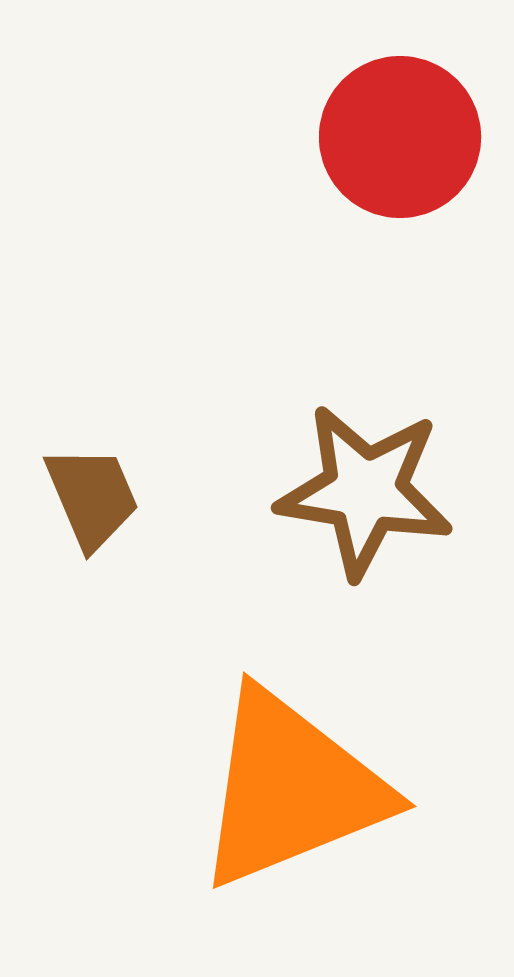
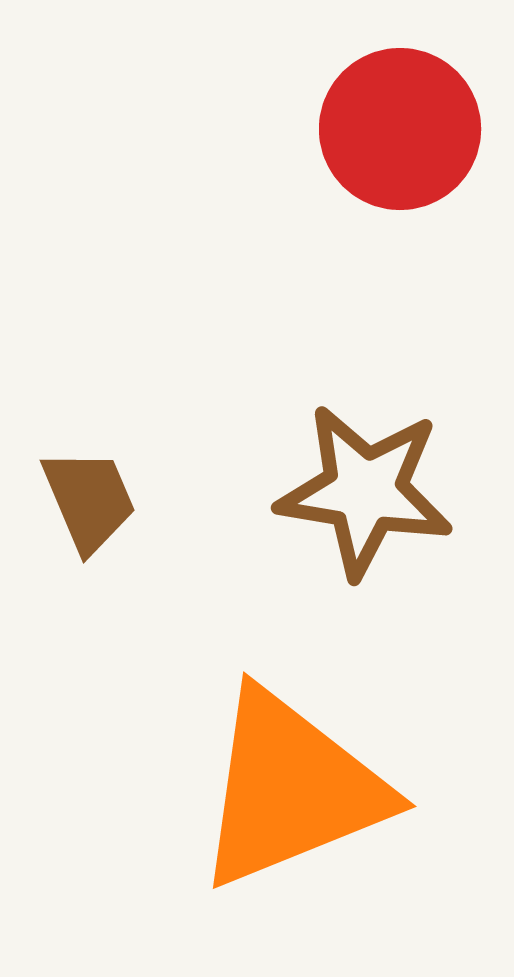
red circle: moved 8 px up
brown trapezoid: moved 3 px left, 3 px down
